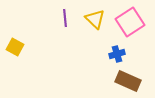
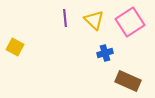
yellow triangle: moved 1 px left, 1 px down
blue cross: moved 12 px left, 1 px up
